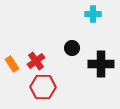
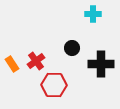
red hexagon: moved 11 px right, 2 px up
